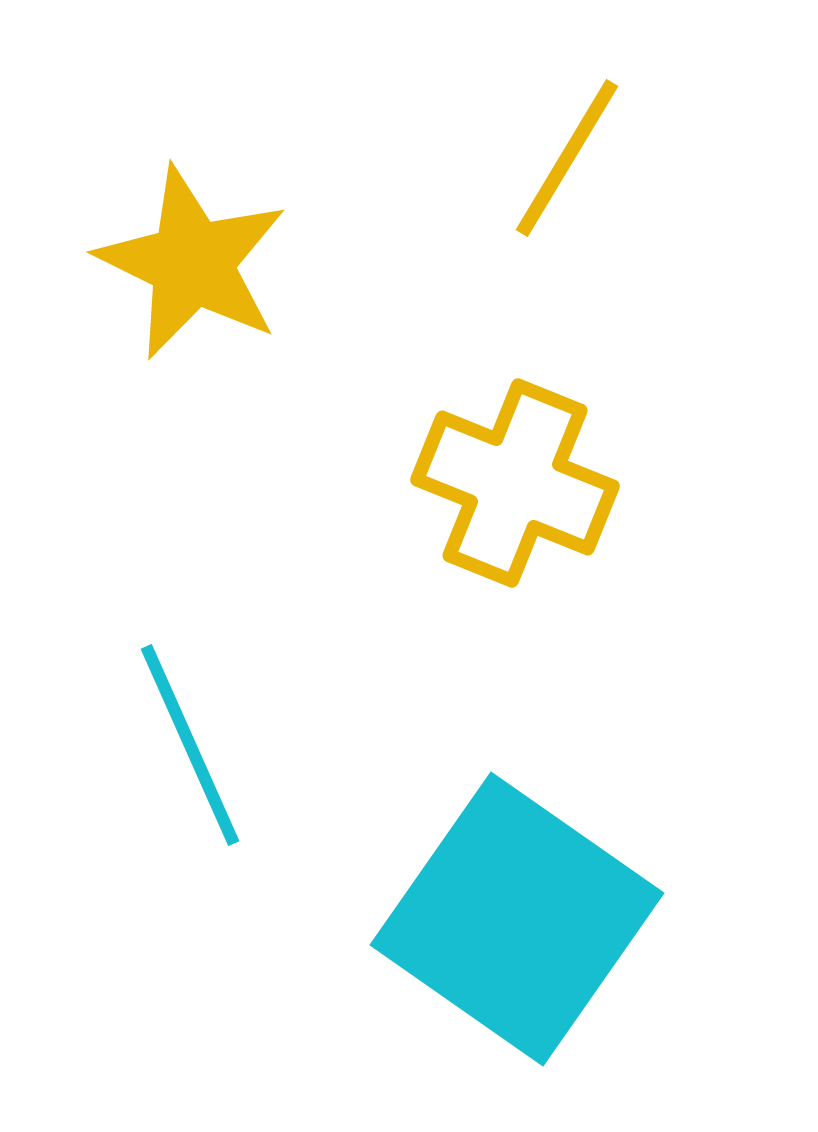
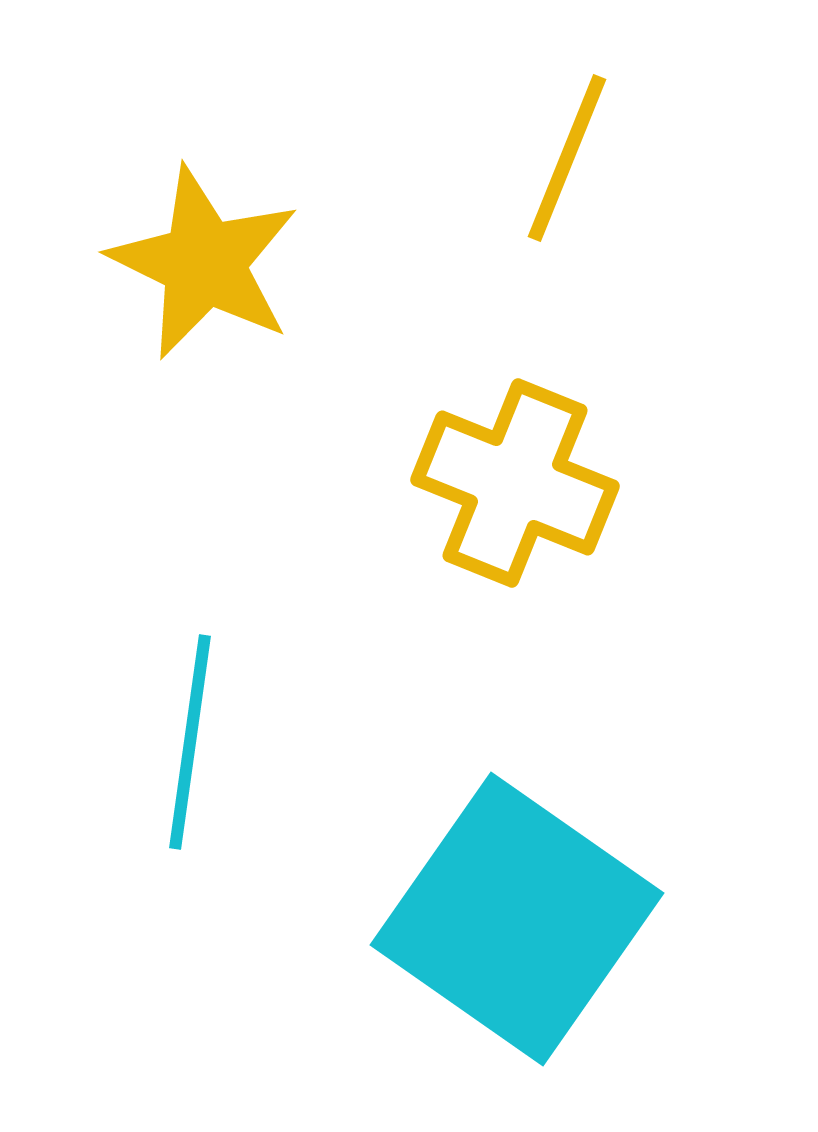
yellow line: rotated 9 degrees counterclockwise
yellow star: moved 12 px right
cyan line: moved 3 px up; rotated 32 degrees clockwise
